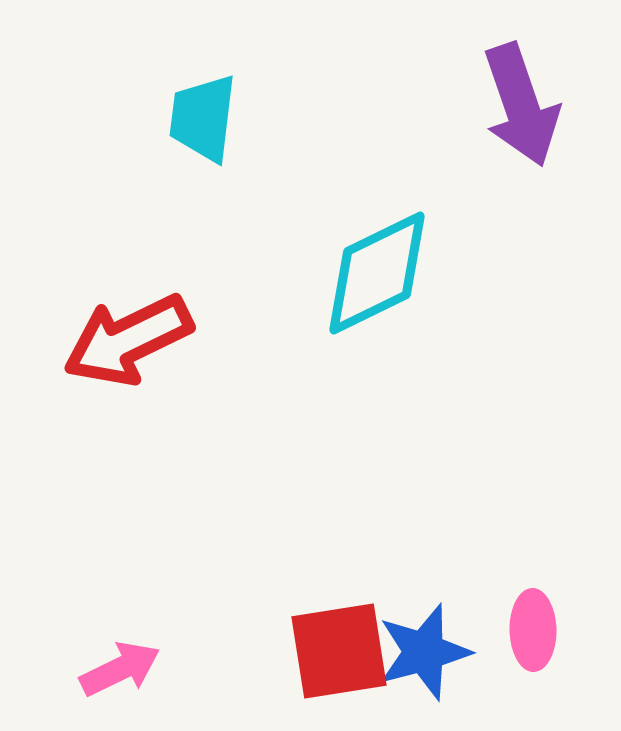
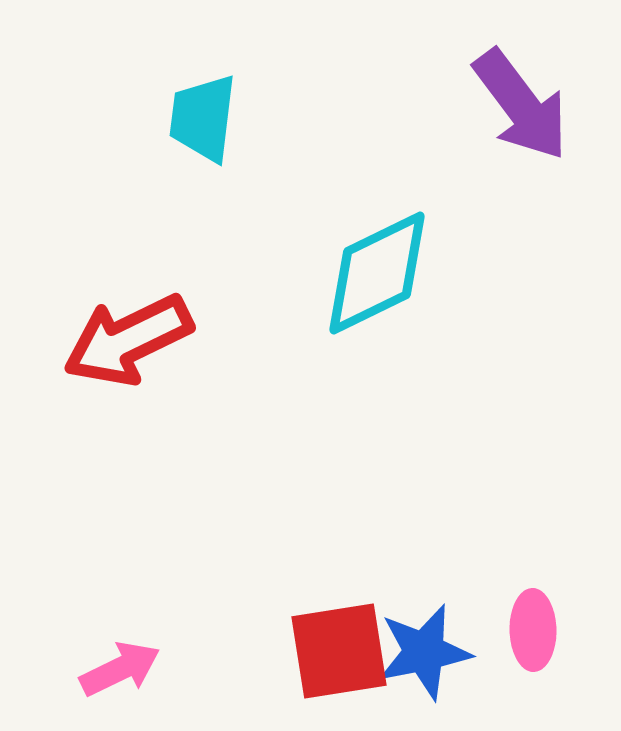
purple arrow: rotated 18 degrees counterclockwise
blue star: rotated 4 degrees clockwise
